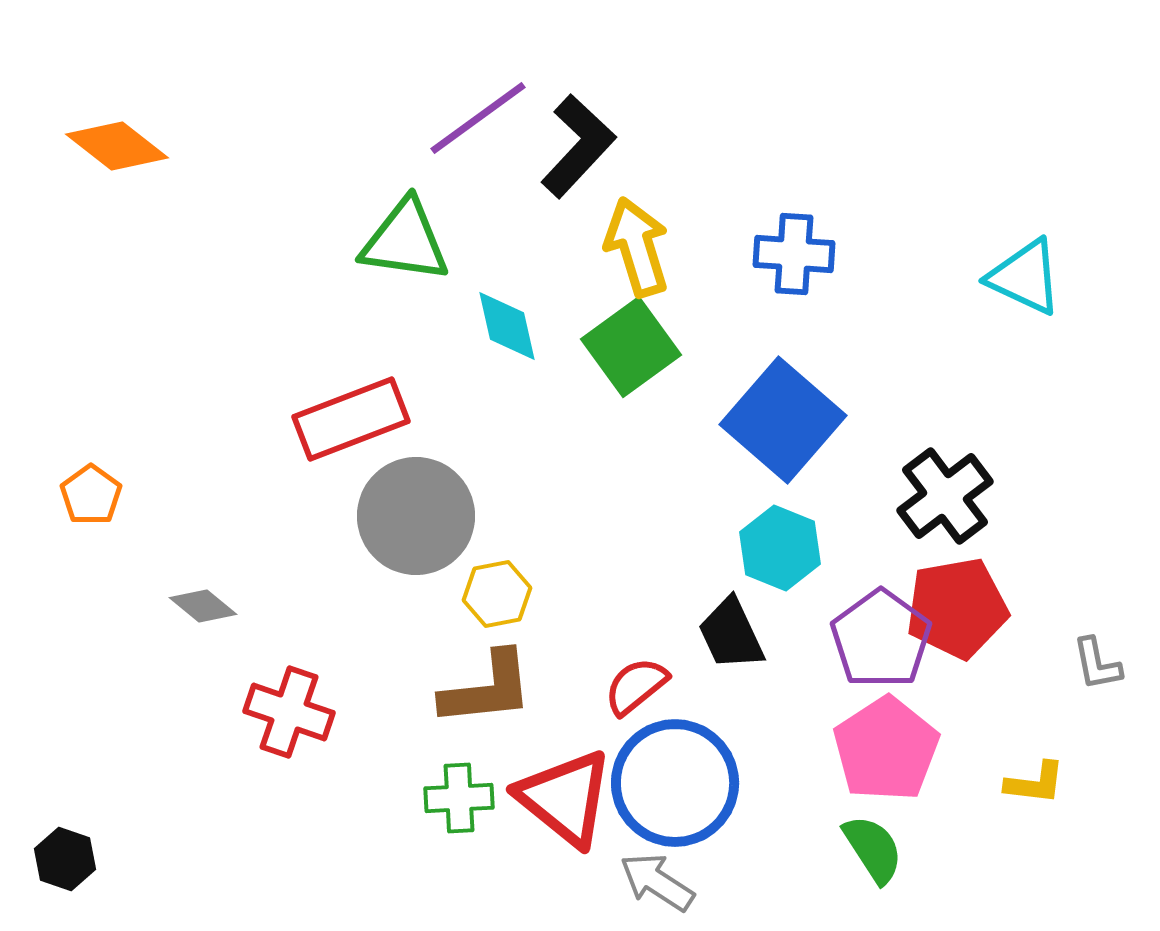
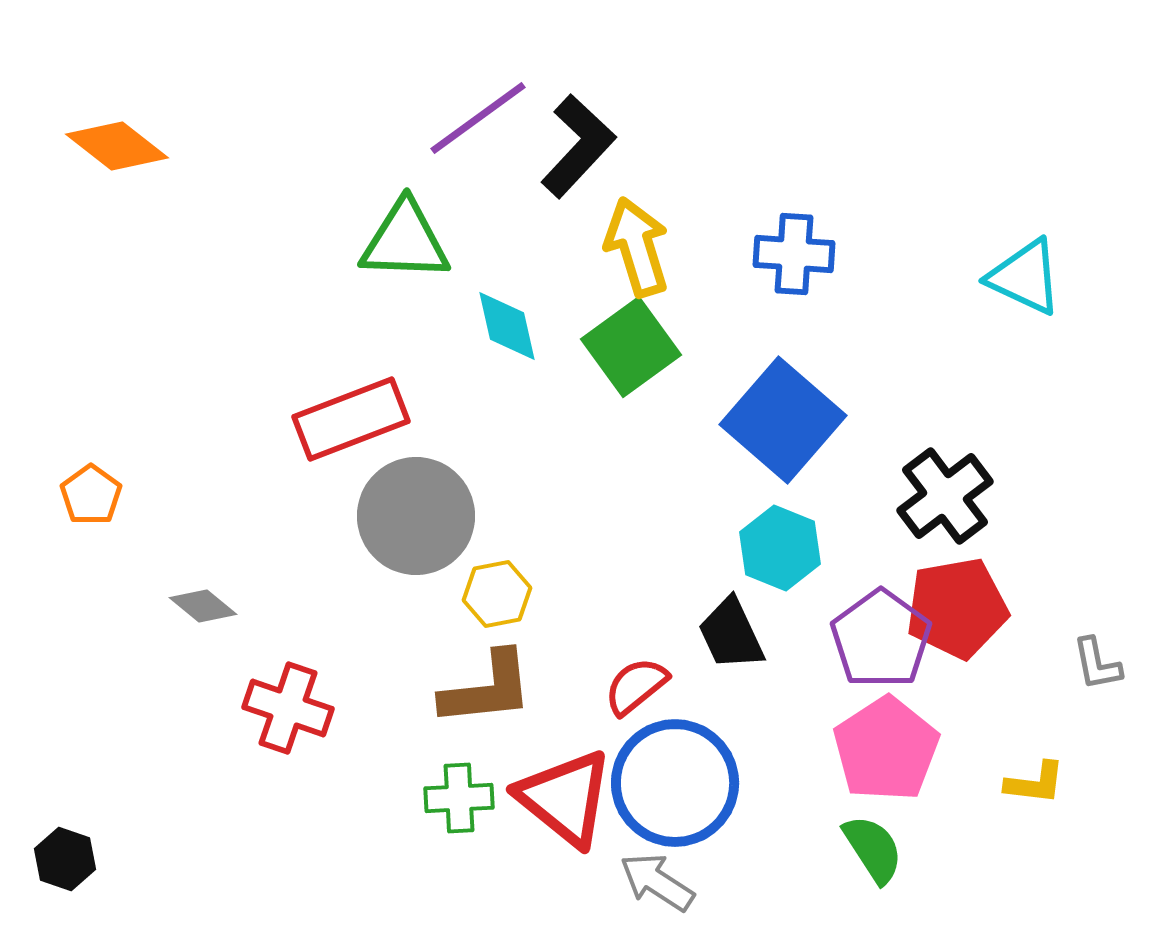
green triangle: rotated 6 degrees counterclockwise
red cross: moved 1 px left, 4 px up
